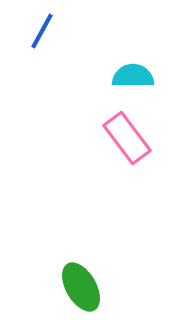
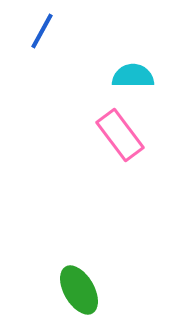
pink rectangle: moved 7 px left, 3 px up
green ellipse: moved 2 px left, 3 px down
